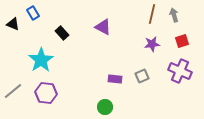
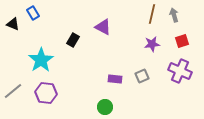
black rectangle: moved 11 px right, 7 px down; rotated 72 degrees clockwise
